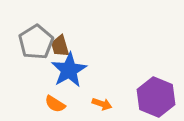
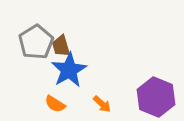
brown trapezoid: moved 1 px right
orange arrow: rotated 24 degrees clockwise
